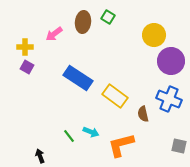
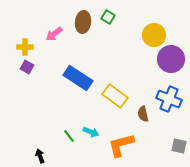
purple circle: moved 2 px up
